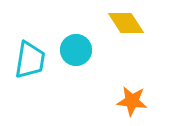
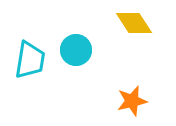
yellow diamond: moved 8 px right
orange star: rotated 20 degrees counterclockwise
